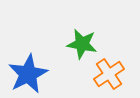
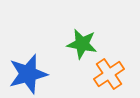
blue star: rotated 12 degrees clockwise
